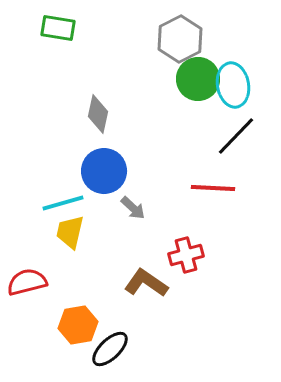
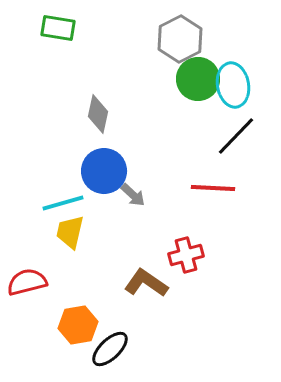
gray arrow: moved 13 px up
